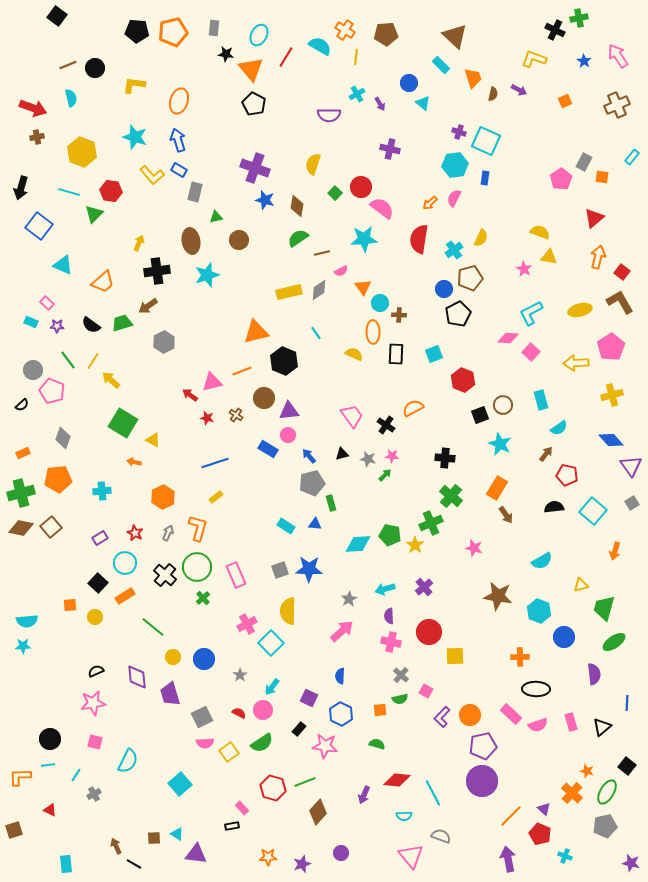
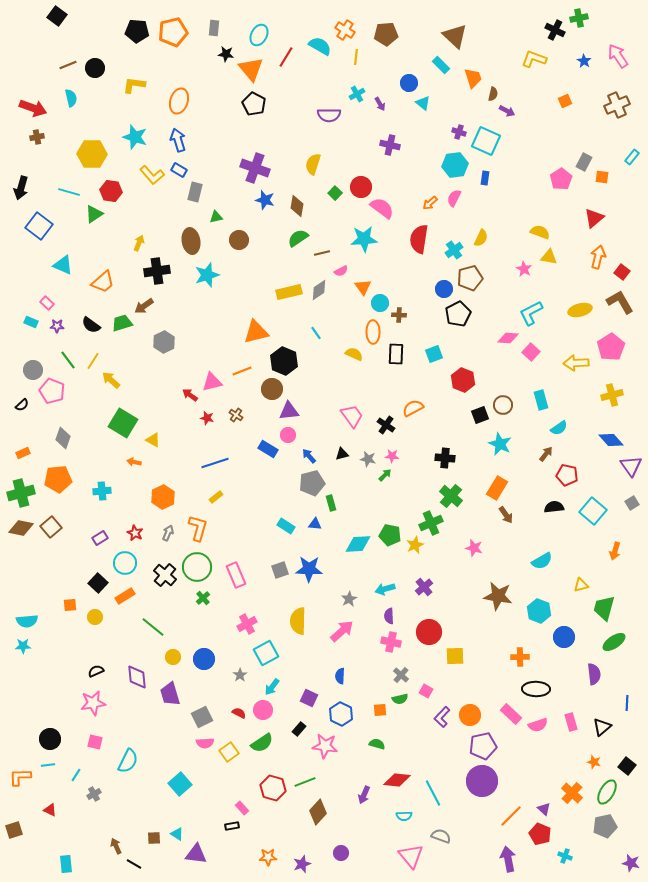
purple arrow at (519, 90): moved 12 px left, 21 px down
purple cross at (390, 149): moved 4 px up
yellow hexagon at (82, 152): moved 10 px right, 2 px down; rotated 20 degrees counterclockwise
green triangle at (94, 214): rotated 12 degrees clockwise
brown arrow at (148, 306): moved 4 px left
brown circle at (264, 398): moved 8 px right, 9 px up
yellow star at (415, 545): rotated 12 degrees clockwise
yellow semicircle at (288, 611): moved 10 px right, 10 px down
cyan square at (271, 643): moved 5 px left, 10 px down; rotated 15 degrees clockwise
orange star at (587, 771): moved 7 px right, 9 px up
